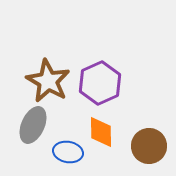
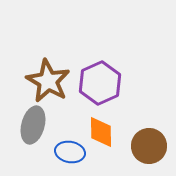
gray ellipse: rotated 9 degrees counterclockwise
blue ellipse: moved 2 px right
